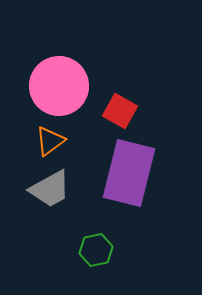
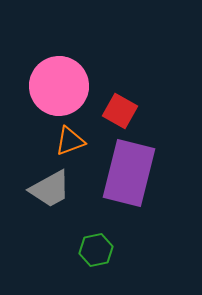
orange triangle: moved 20 px right; rotated 16 degrees clockwise
